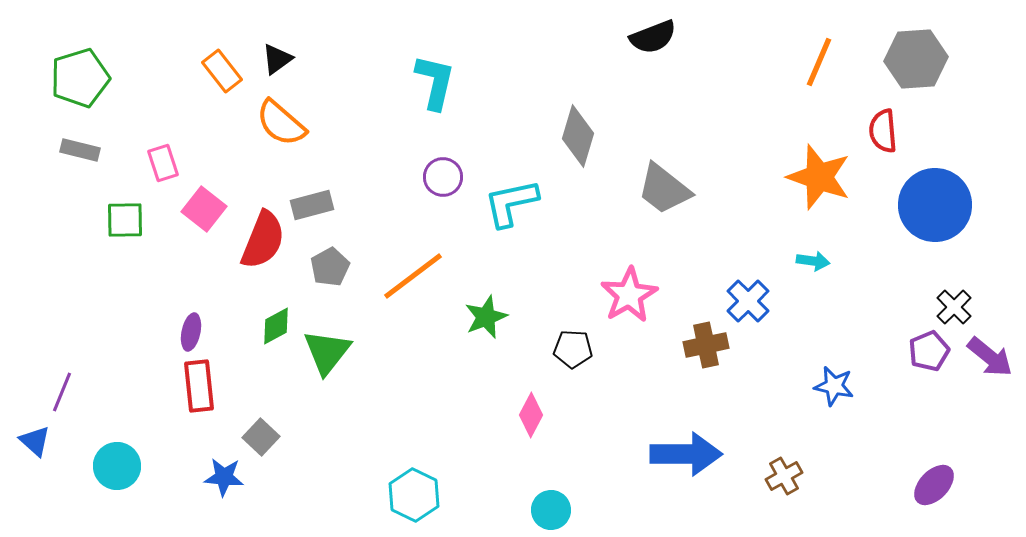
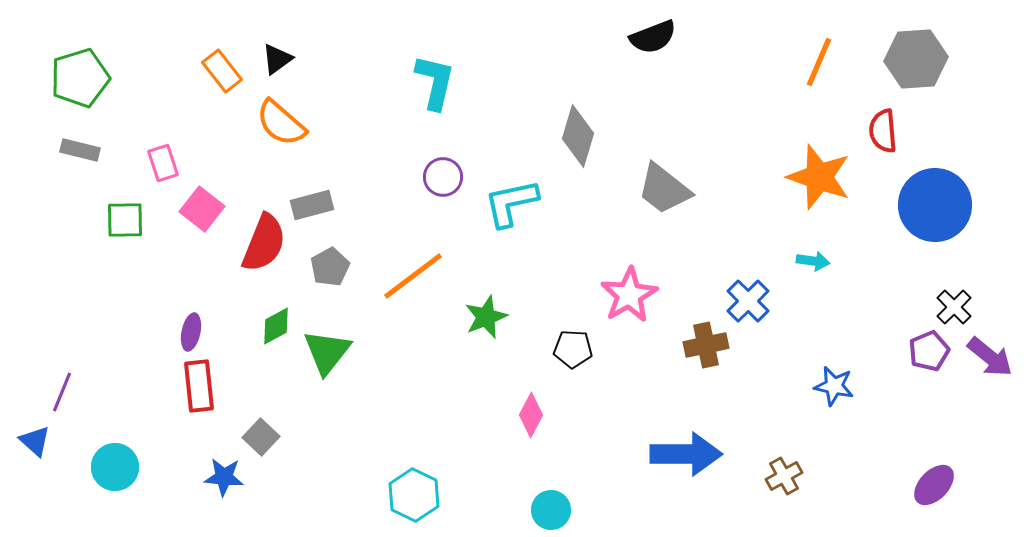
pink square at (204, 209): moved 2 px left
red semicircle at (263, 240): moved 1 px right, 3 px down
cyan circle at (117, 466): moved 2 px left, 1 px down
